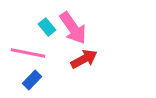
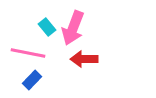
pink arrow: rotated 56 degrees clockwise
red arrow: rotated 152 degrees counterclockwise
